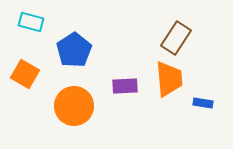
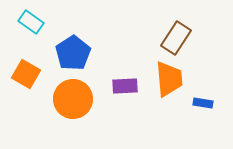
cyan rectangle: rotated 20 degrees clockwise
blue pentagon: moved 1 px left, 3 px down
orange square: moved 1 px right
orange circle: moved 1 px left, 7 px up
